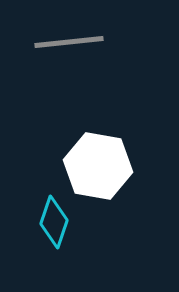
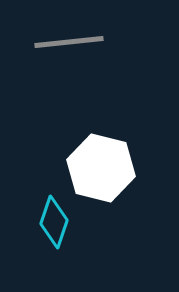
white hexagon: moved 3 px right, 2 px down; rotated 4 degrees clockwise
